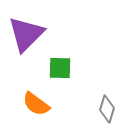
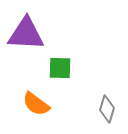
purple triangle: rotated 48 degrees clockwise
